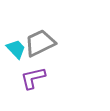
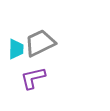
cyan trapezoid: rotated 45 degrees clockwise
